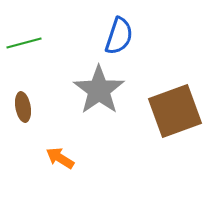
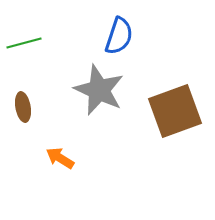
gray star: rotated 12 degrees counterclockwise
